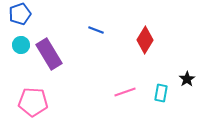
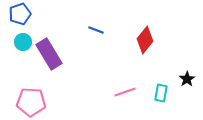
red diamond: rotated 8 degrees clockwise
cyan circle: moved 2 px right, 3 px up
pink pentagon: moved 2 px left
